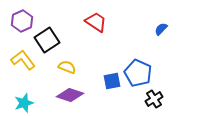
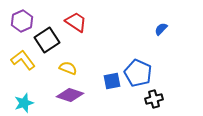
red trapezoid: moved 20 px left
yellow semicircle: moved 1 px right, 1 px down
black cross: rotated 18 degrees clockwise
